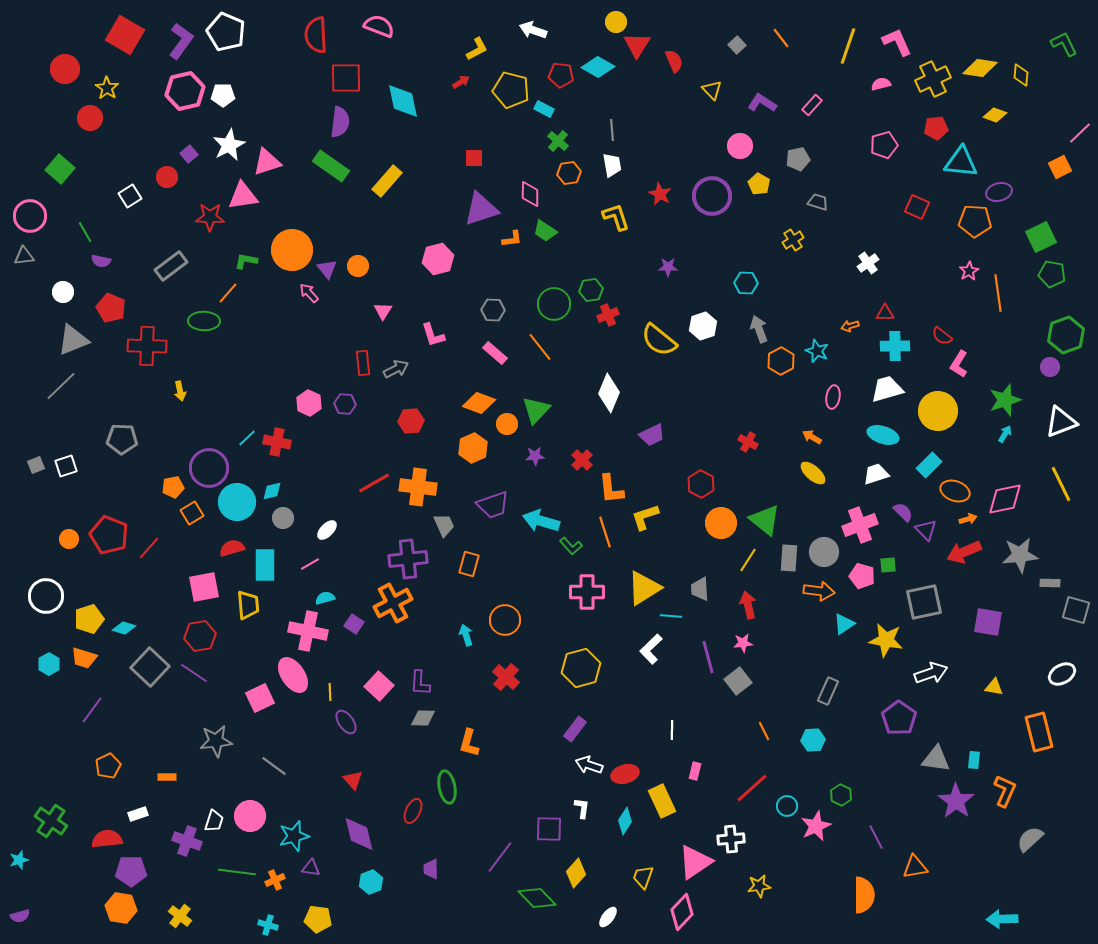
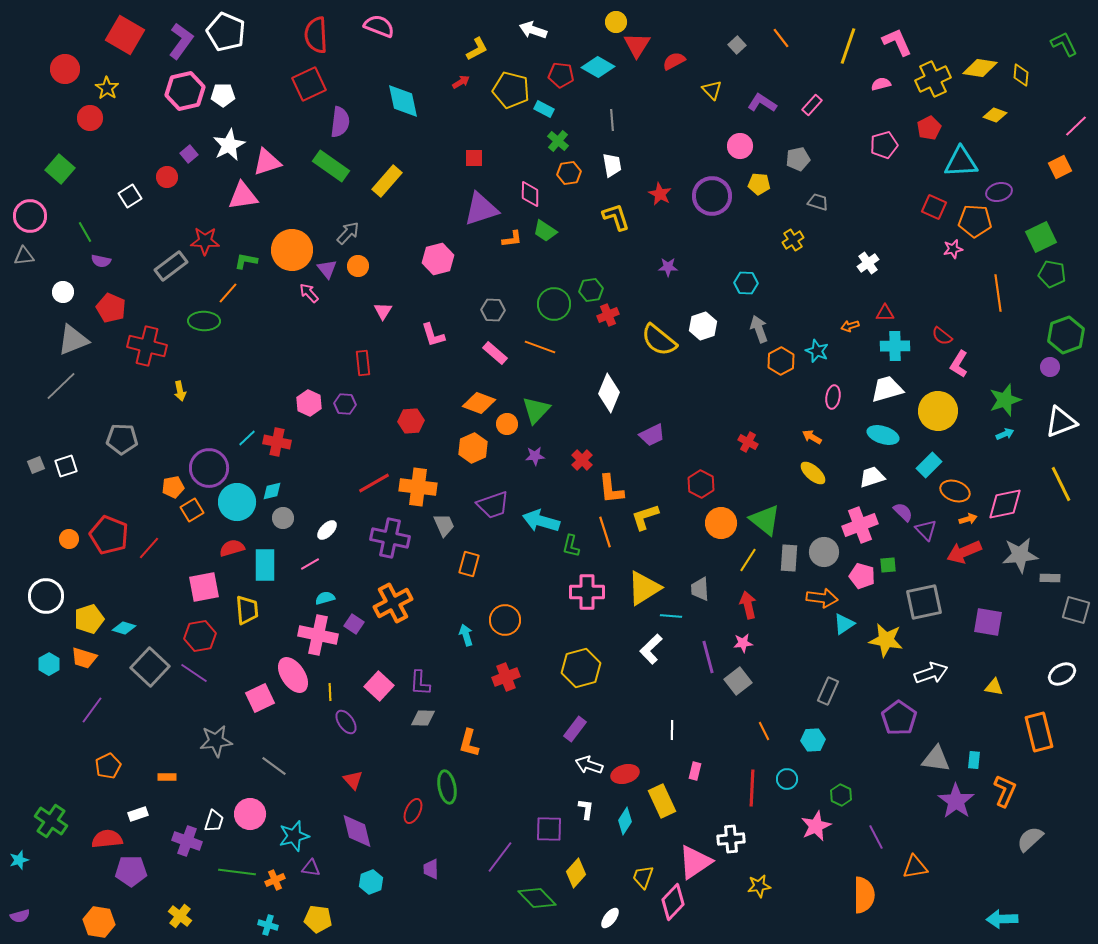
red semicircle at (674, 61): rotated 95 degrees counterclockwise
red square at (346, 78): moved 37 px left, 6 px down; rotated 24 degrees counterclockwise
red pentagon at (936, 128): moved 7 px left; rotated 20 degrees counterclockwise
gray line at (612, 130): moved 10 px up
pink line at (1080, 133): moved 4 px left, 7 px up
cyan triangle at (961, 162): rotated 9 degrees counterclockwise
yellow pentagon at (759, 184): rotated 25 degrees counterclockwise
red square at (917, 207): moved 17 px right
red star at (210, 217): moved 5 px left, 24 px down
pink star at (969, 271): moved 16 px left, 22 px up; rotated 18 degrees clockwise
red cross at (147, 346): rotated 12 degrees clockwise
orange line at (540, 347): rotated 32 degrees counterclockwise
gray arrow at (396, 369): moved 48 px left, 136 px up; rotated 20 degrees counterclockwise
cyan arrow at (1005, 434): rotated 36 degrees clockwise
white trapezoid at (876, 474): moved 4 px left, 3 px down
pink diamond at (1005, 499): moved 5 px down
orange square at (192, 513): moved 3 px up
green L-shape at (571, 546): rotated 55 degrees clockwise
purple cross at (408, 559): moved 18 px left, 21 px up; rotated 18 degrees clockwise
gray rectangle at (1050, 583): moved 5 px up
orange arrow at (819, 591): moved 3 px right, 7 px down
yellow trapezoid at (248, 605): moved 1 px left, 5 px down
pink cross at (308, 631): moved 10 px right, 4 px down
red cross at (506, 677): rotated 28 degrees clockwise
red line at (752, 788): rotated 45 degrees counterclockwise
cyan circle at (787, 806): moved 27 px up
white L-shape at (582, 808): moved 4 px right, 1 px down
pink circle at (250, 816): moved 2 px up
purple diamond at (359, 834): moved 2 px left, 3 px up
orange hexagon at (121, 908): moved 22 px left, 14 px down
pink diamond at (682, 912): moved 9 px left, 10 px up
white ellipse at (608, 917): moved 2 px right, 1 px down
